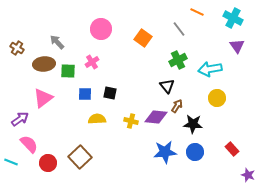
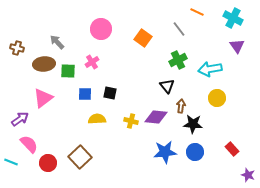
brown cross: rotated 16 degrees counterclockwise
brown arrow: moved 4 px right; rotated 24 degrees counterclockwise
